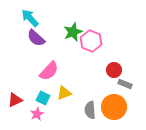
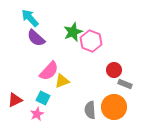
yellow triangle: moved 2 px left, 12 px up
